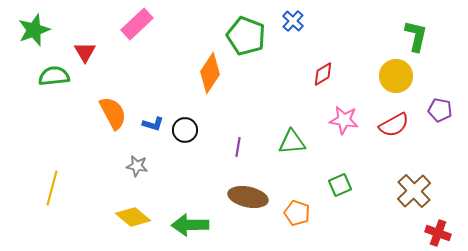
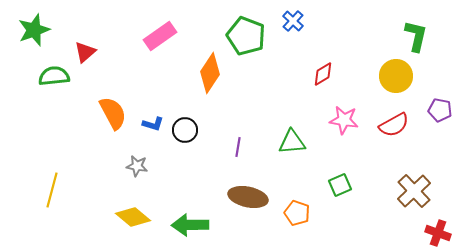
pink rectangle: moved 23 px right, 12 px down; rotated 8 degrees clockwise
red triangle: rotated 20 degrees clockwise
yellow line: moved 2 px down
